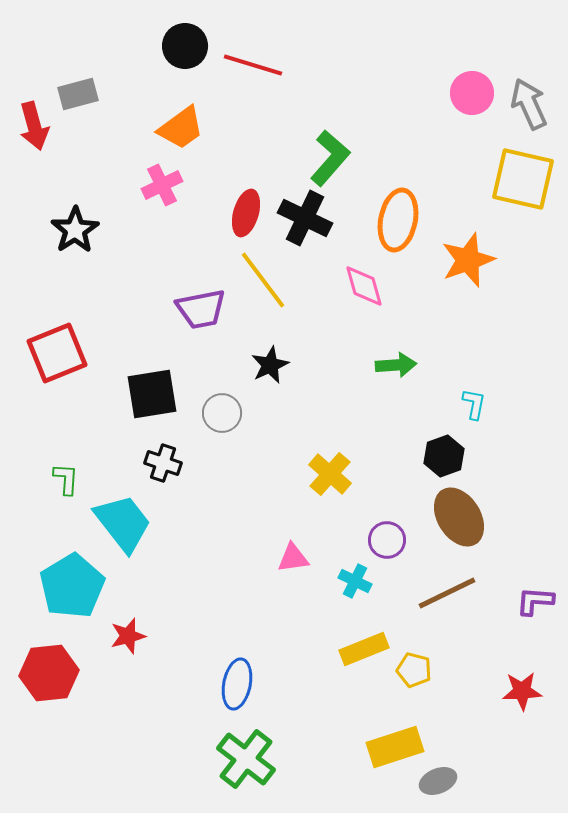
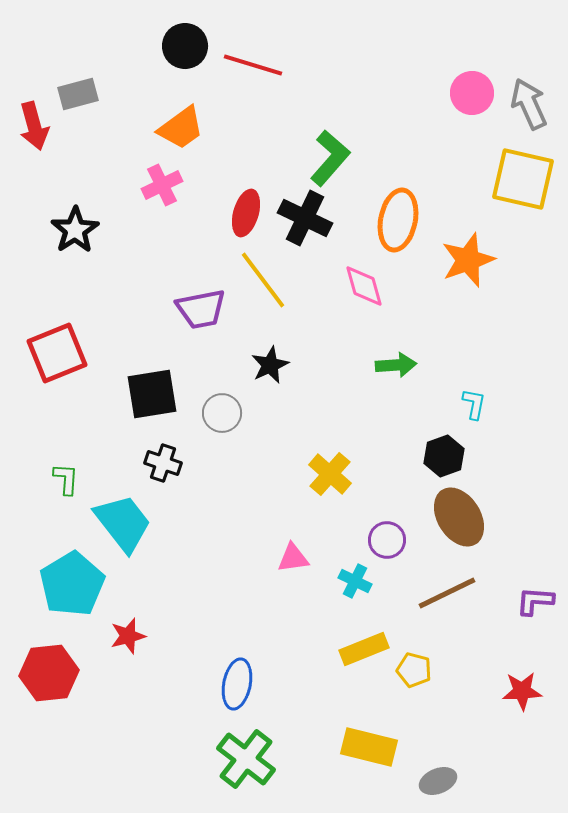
cyan pentagon at (72, 586): moved 2 px up
yellow rectangle at (395, 747): moved 26 px left; rotated 32 degrees clockwise
